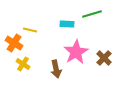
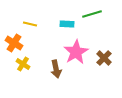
yellow line: moved 6 px up
